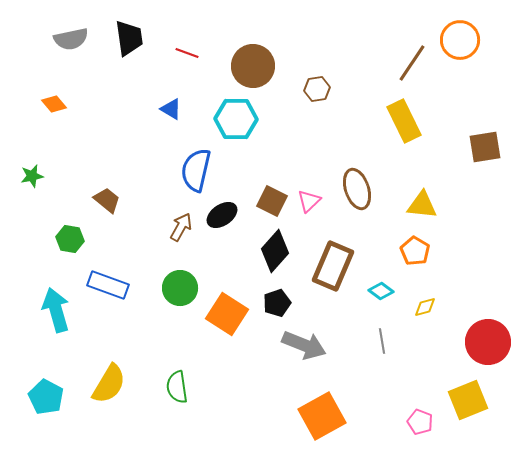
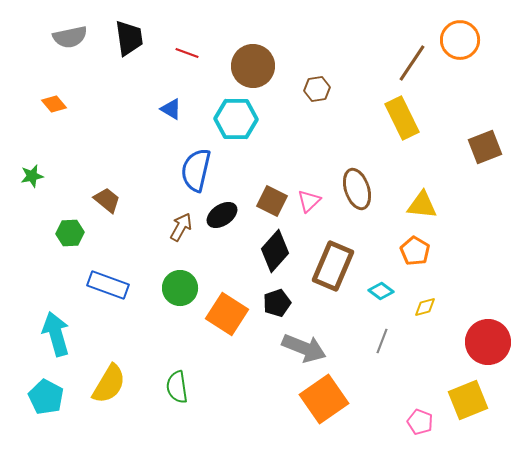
gray semicircle at (71, 39): moved 1 px left, 2 px up
yellow rectangle at (404, 121): moved 2 px left, 3 px up
brown square at (485, 147): rotated 12 degrees counterclockwise
green hexagon at (70, 239): moved 6 px up; rotated 12 degrees counterclockwise
cyan arrow at (56, 310): moved 24 px down
gray line at (382, 341): rotated 30 degrees clockwise
gray arrow at (304, 345): moved 3 px down
orange square at (322, 416): moved 2 px right, 17 px up; rotated 6 degrees counterclockwise
